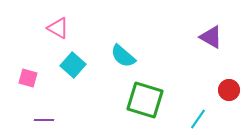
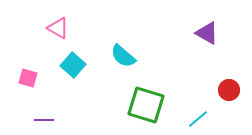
purple triangle: moved 4 px left, 4 px up
green square: moved 1 px right, 5 px down
cyan line: rotated 15 degrees clockwise
